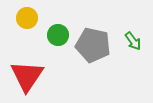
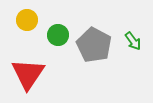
yellow circle: moved 2 px down
gray pentagon: moved 1 px right; rotated 16 degrees clockwise
red triangle: moved 1 px right, 2 px up
